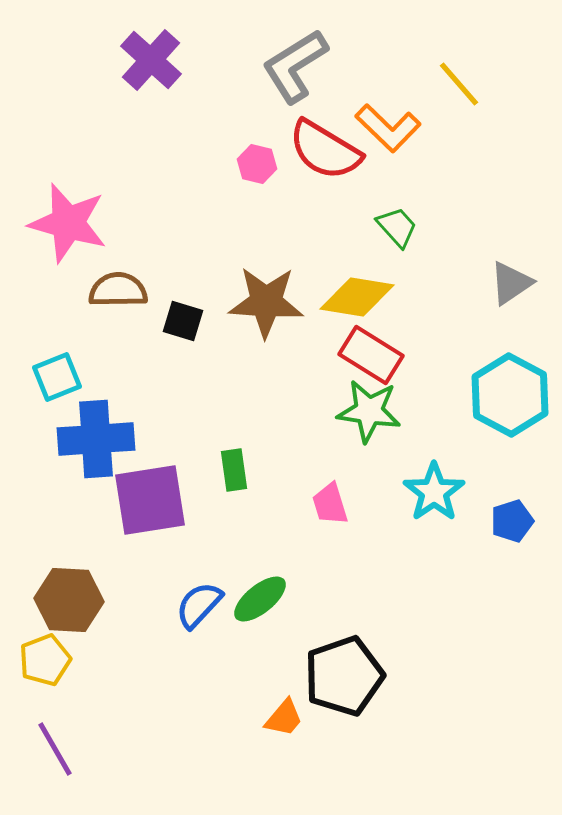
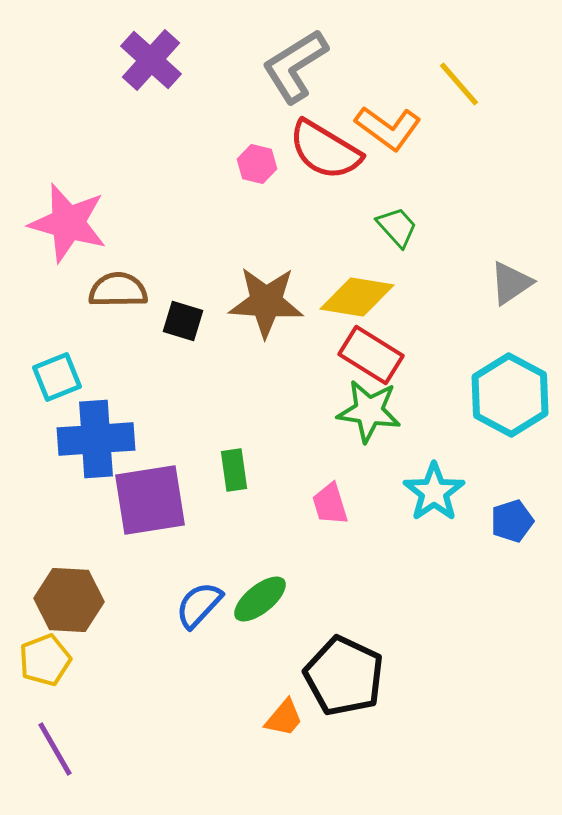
orange L-shape: rotated 8 degrees counterclockwise
black pentagon: rotated 28 degrees counterclockwise
